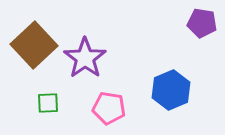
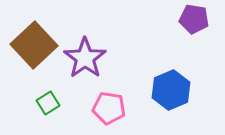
purple pentagon: moved 8 px left, 4 px up
green square: rotated 30 degrees counterclockwise
